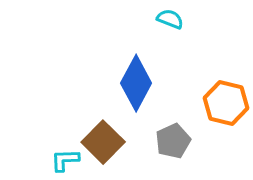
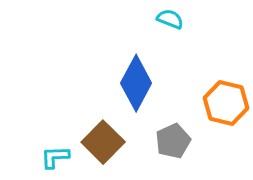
cyan L-shape: moved 10 px left, 3 px up
